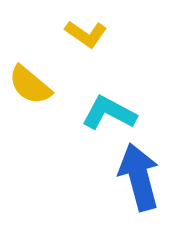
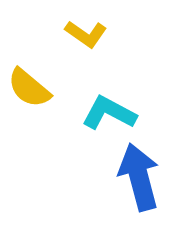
yellow semicircle: moved 1 px left, 3 px down
